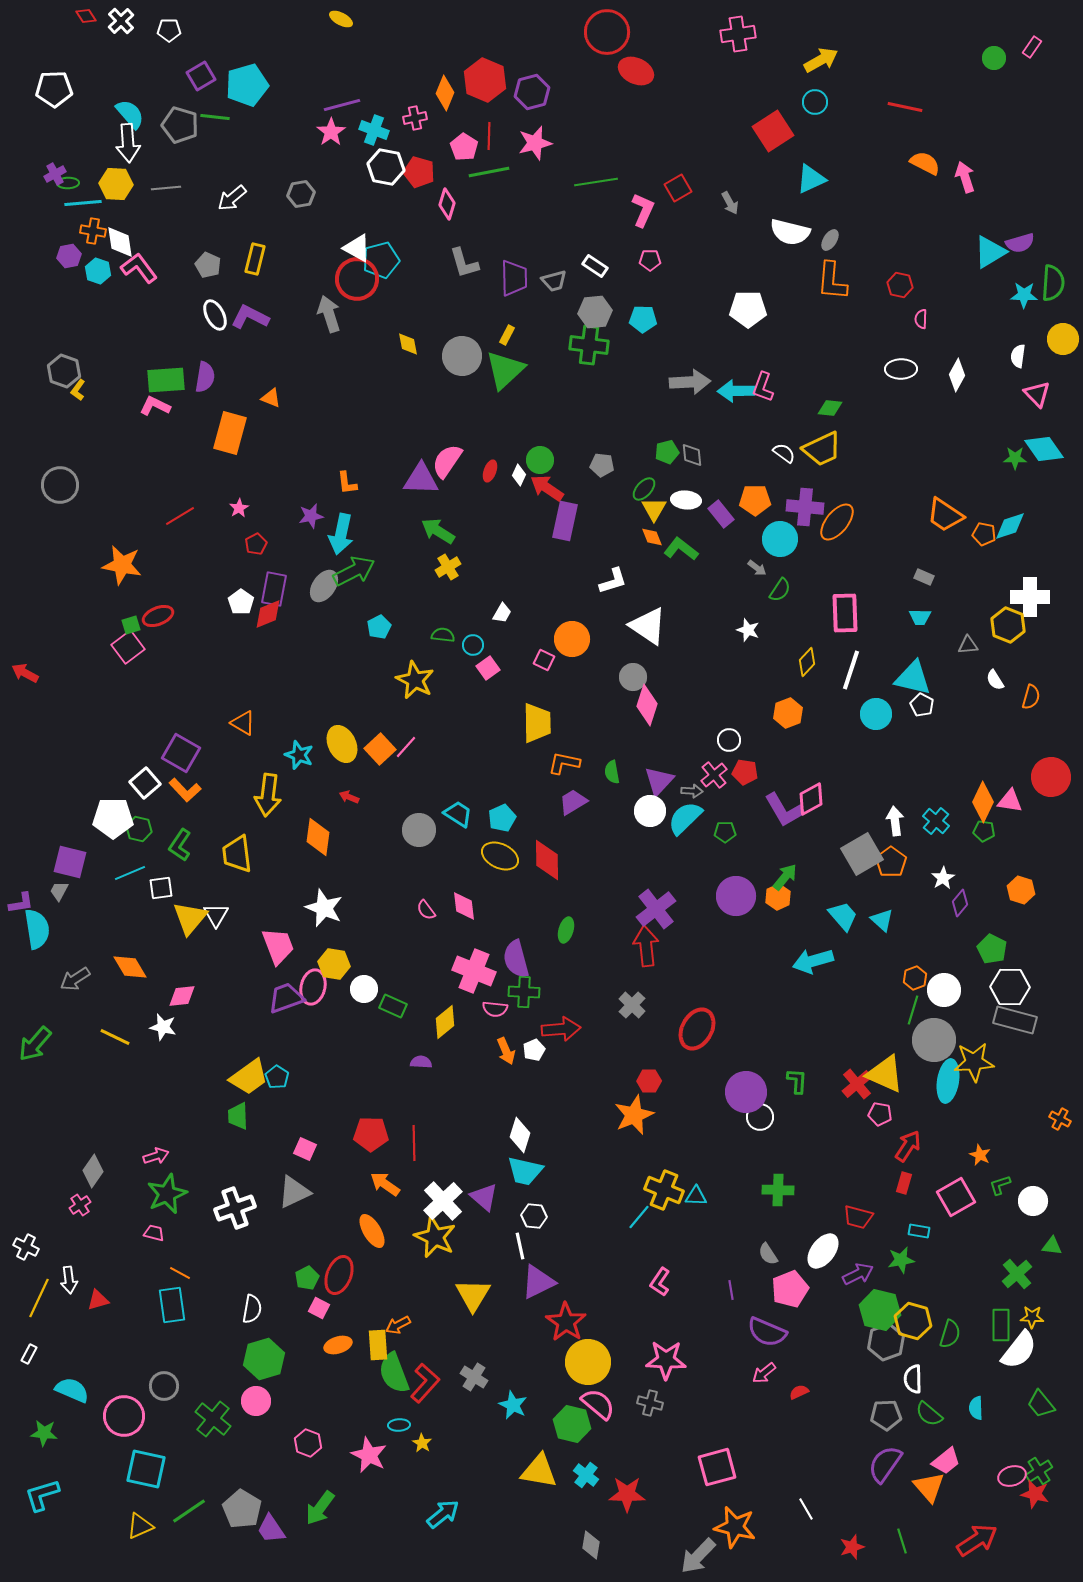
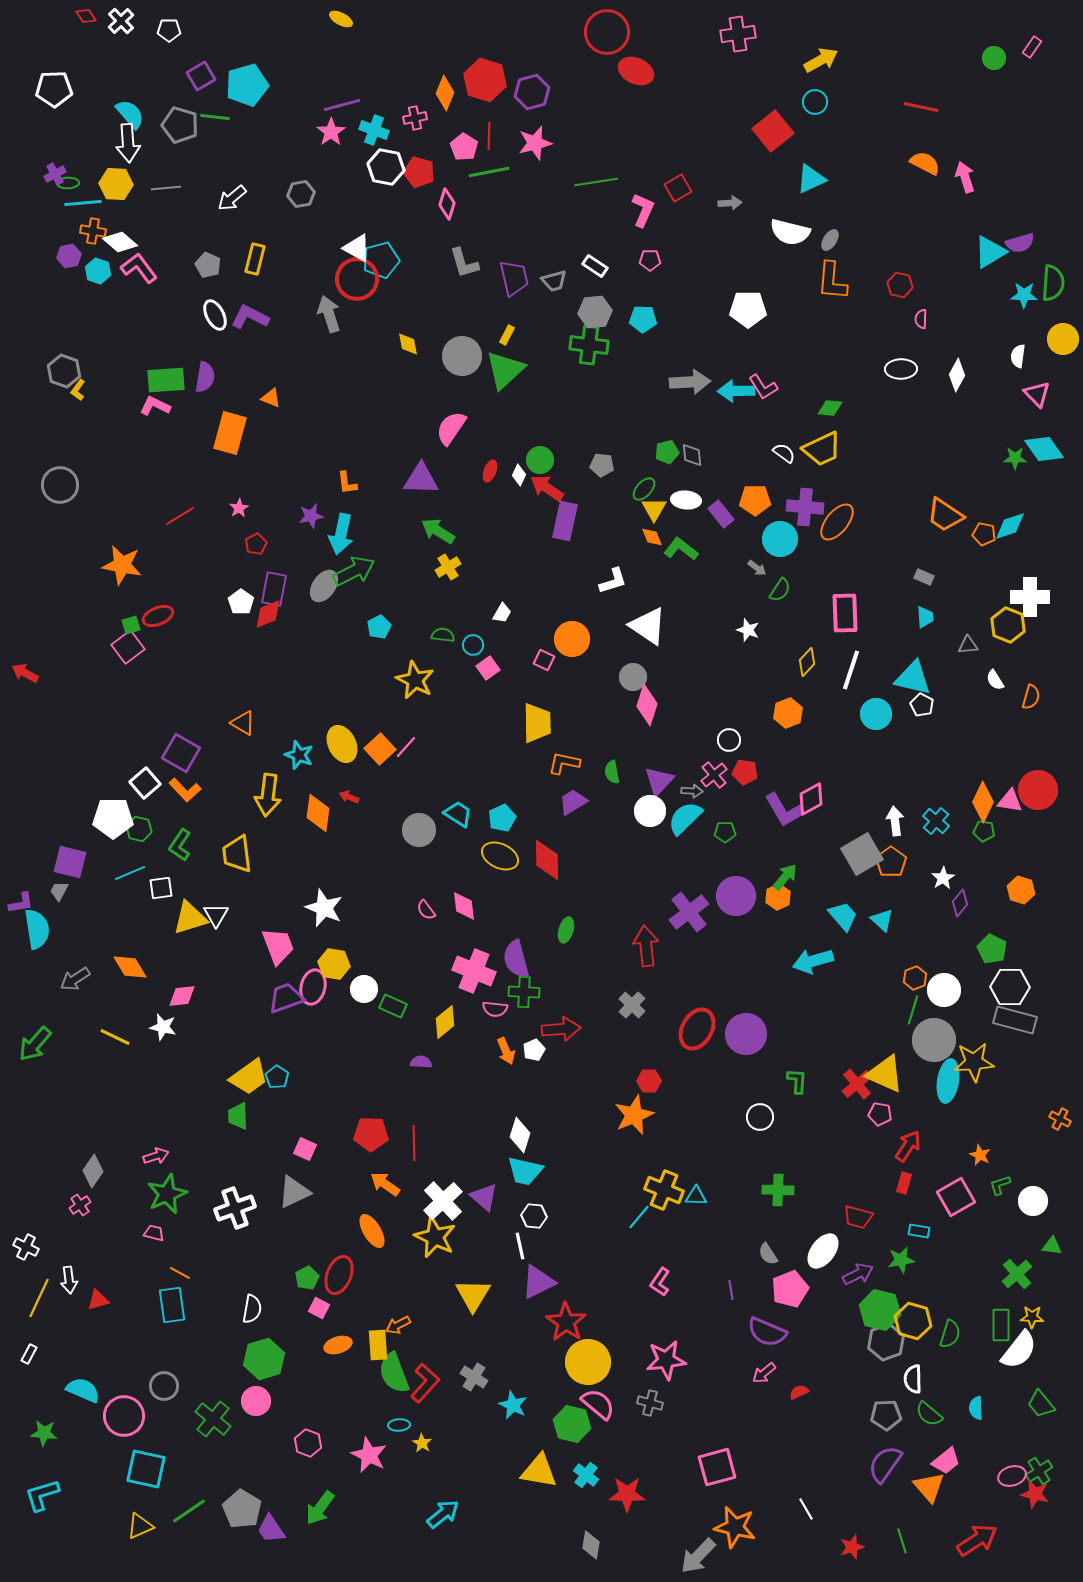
red hexagon at (485, 80): rotated 6 degrees counterclockwise
red line at (905, 107): moved 16 px right
red square at (773, 131): rotated 6 degrees counterclockwise
gray arrow at (730, 203): rotated 65 degrees counterclockwise
white diamond at (120, 242): rotated 40 degrees counterclockwise
purple trapezoid at (514, 278): rotated 12 degrees counterclockwise
pink L-shape at (763, 387): rotated 52 degrees counterclockwise
pink semicircle at (447, 461): moved 4 px right, 33 px up
cyan trapezoid at (920, 617): moved 5 px right; rotated 95 degrees counterclockwise
red circle at (1051, 777): moved 13 px left, 13 px down
orange diamond at (318, 837): moved 24 px up
purple cross at (656, 909): moved 33 px right, 3 px down
yellow triangle at (190, 918): rotated 33 degrees clockwise
purple circle at (746, 1092): moved 58 px up
pink star at (666, 1360): rotated 9 degrees counterclockwise
cyan semicircle at (72, 1390): moved 11 px right
